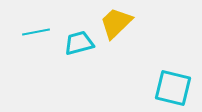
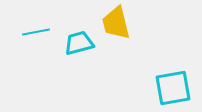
yellow trapezoid: rotated 60 degrees counterclockwise
cyan square: rotated 24 degrees counterclockwise
